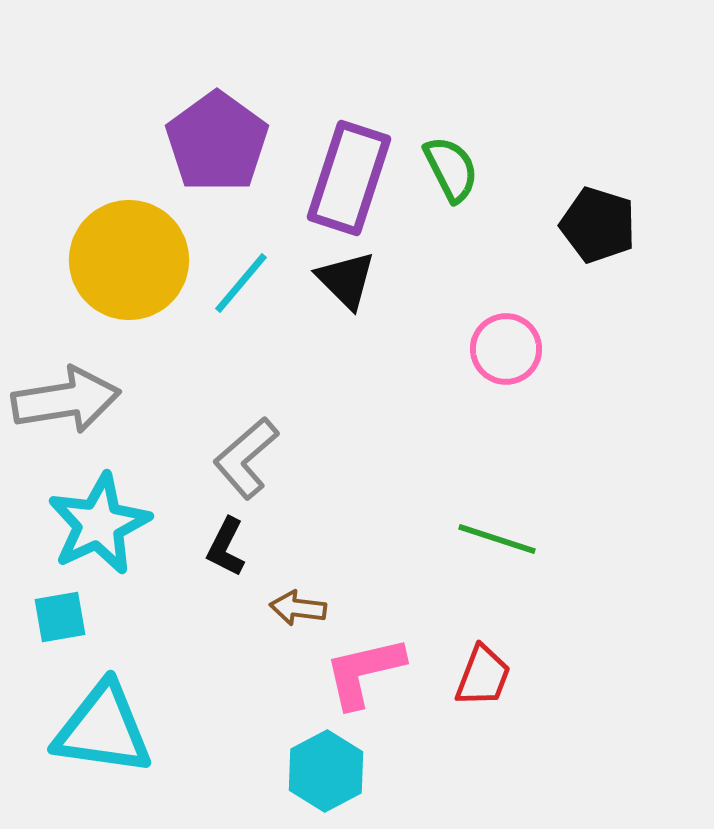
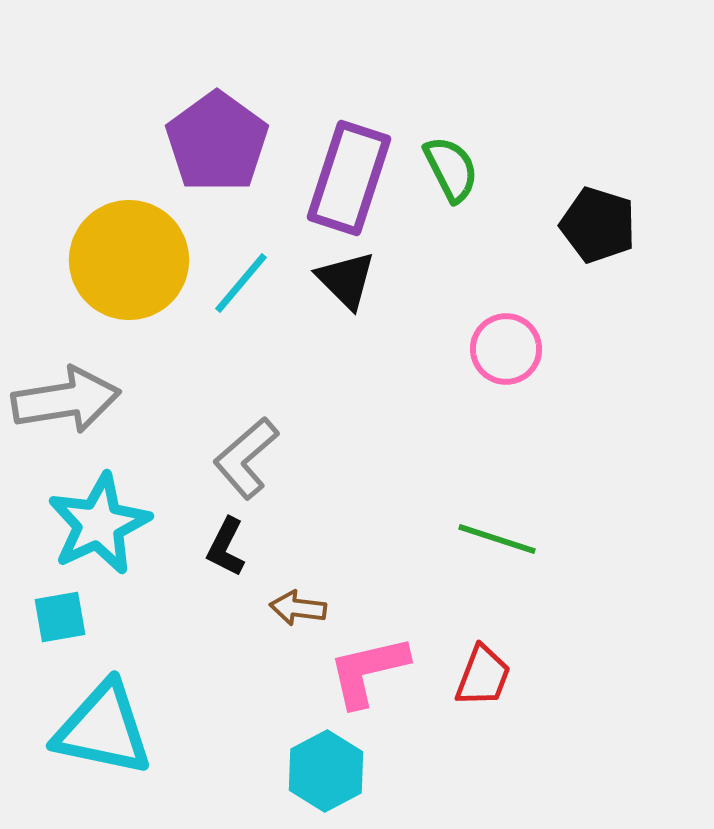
pink L-shape: moved 4 px right, 1 px up
cyan triangle: rotated 4 degrees clockwise
